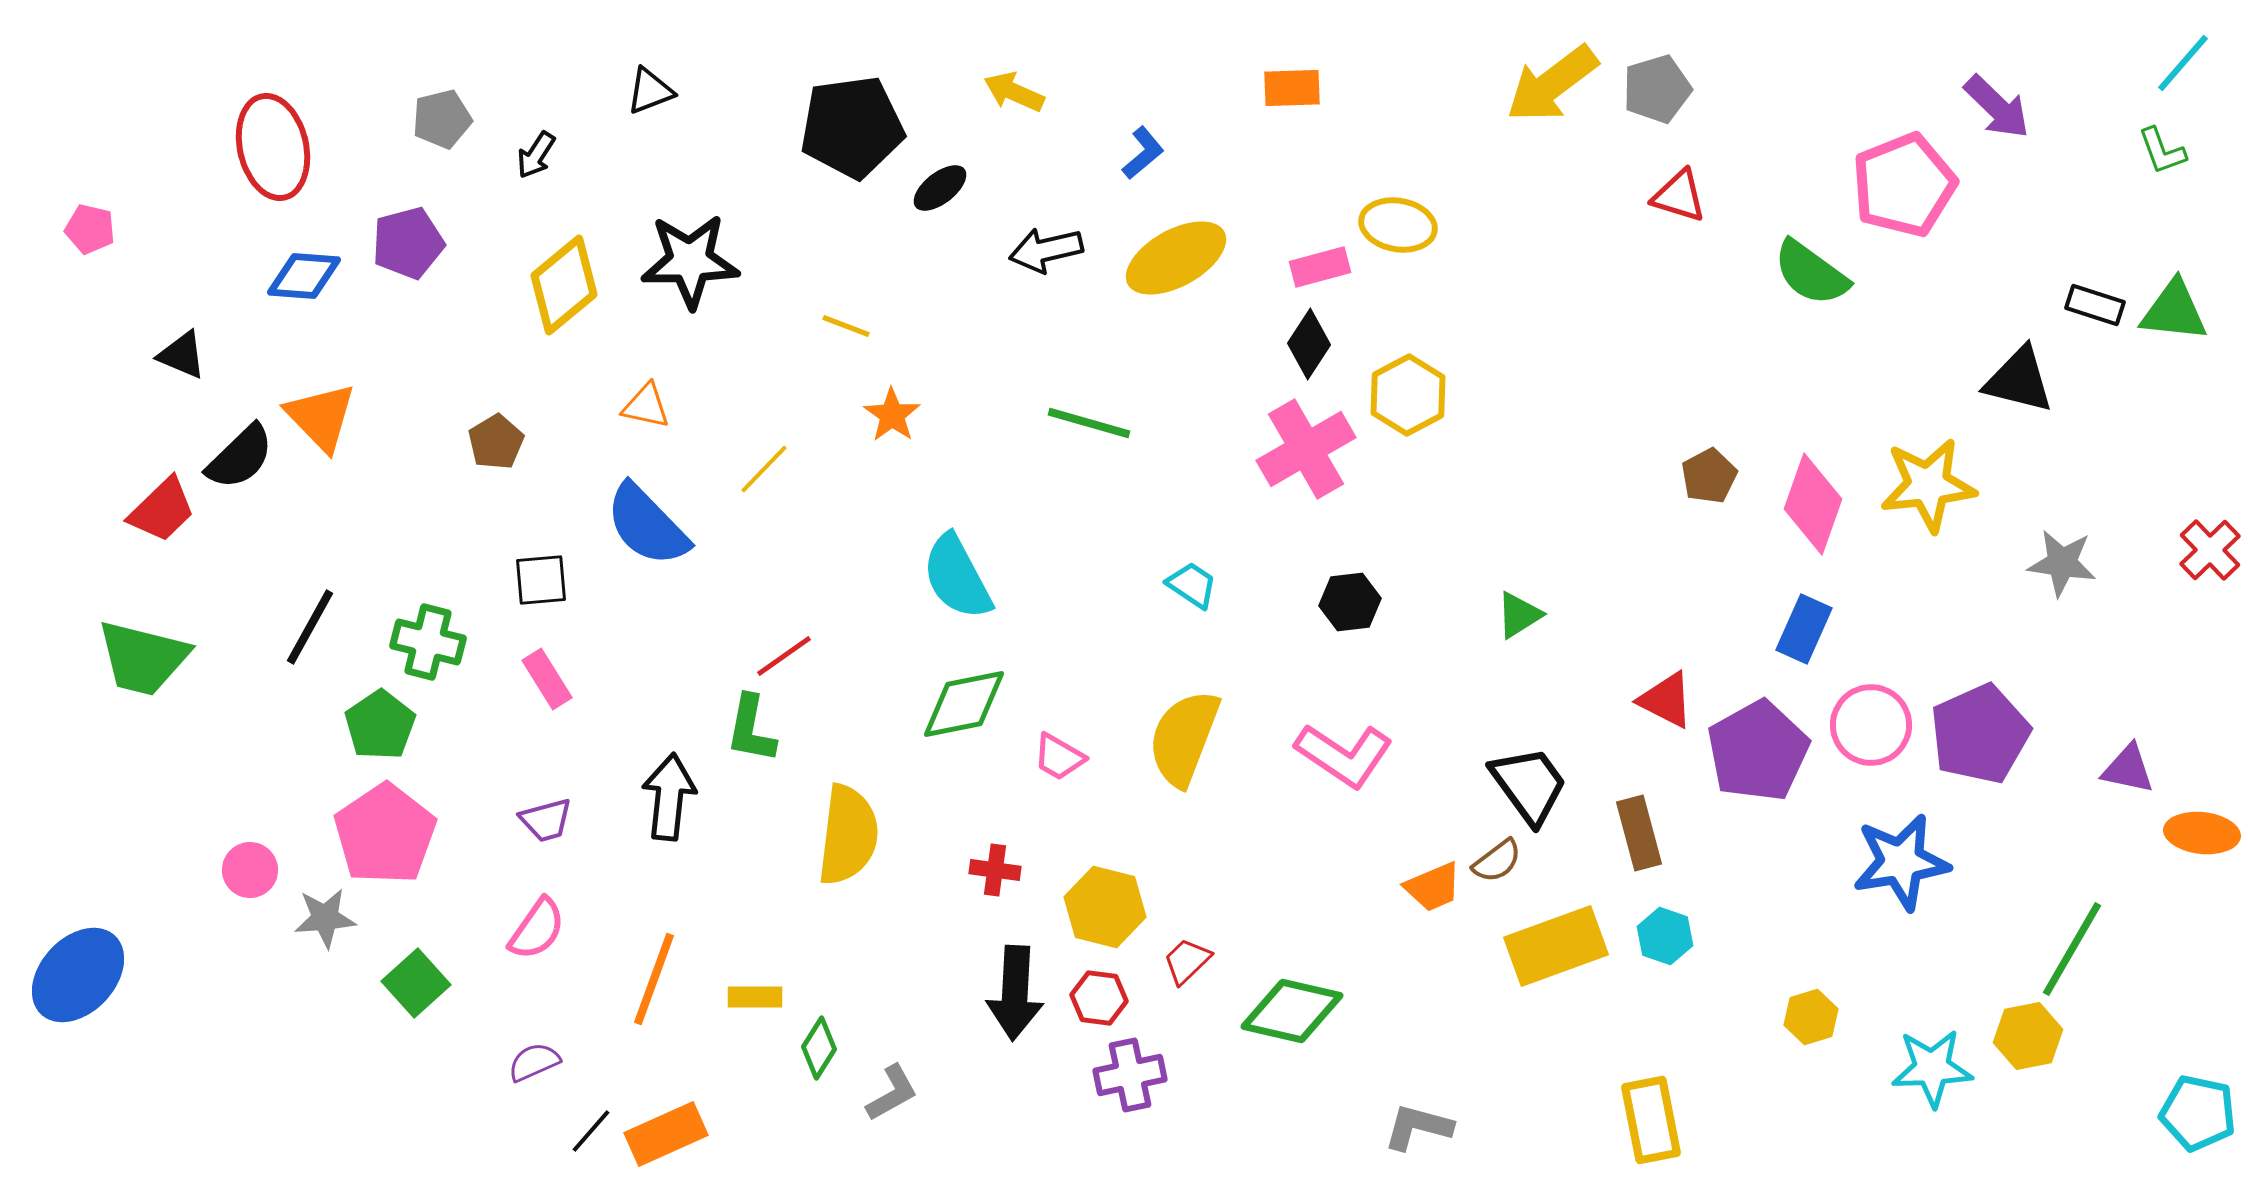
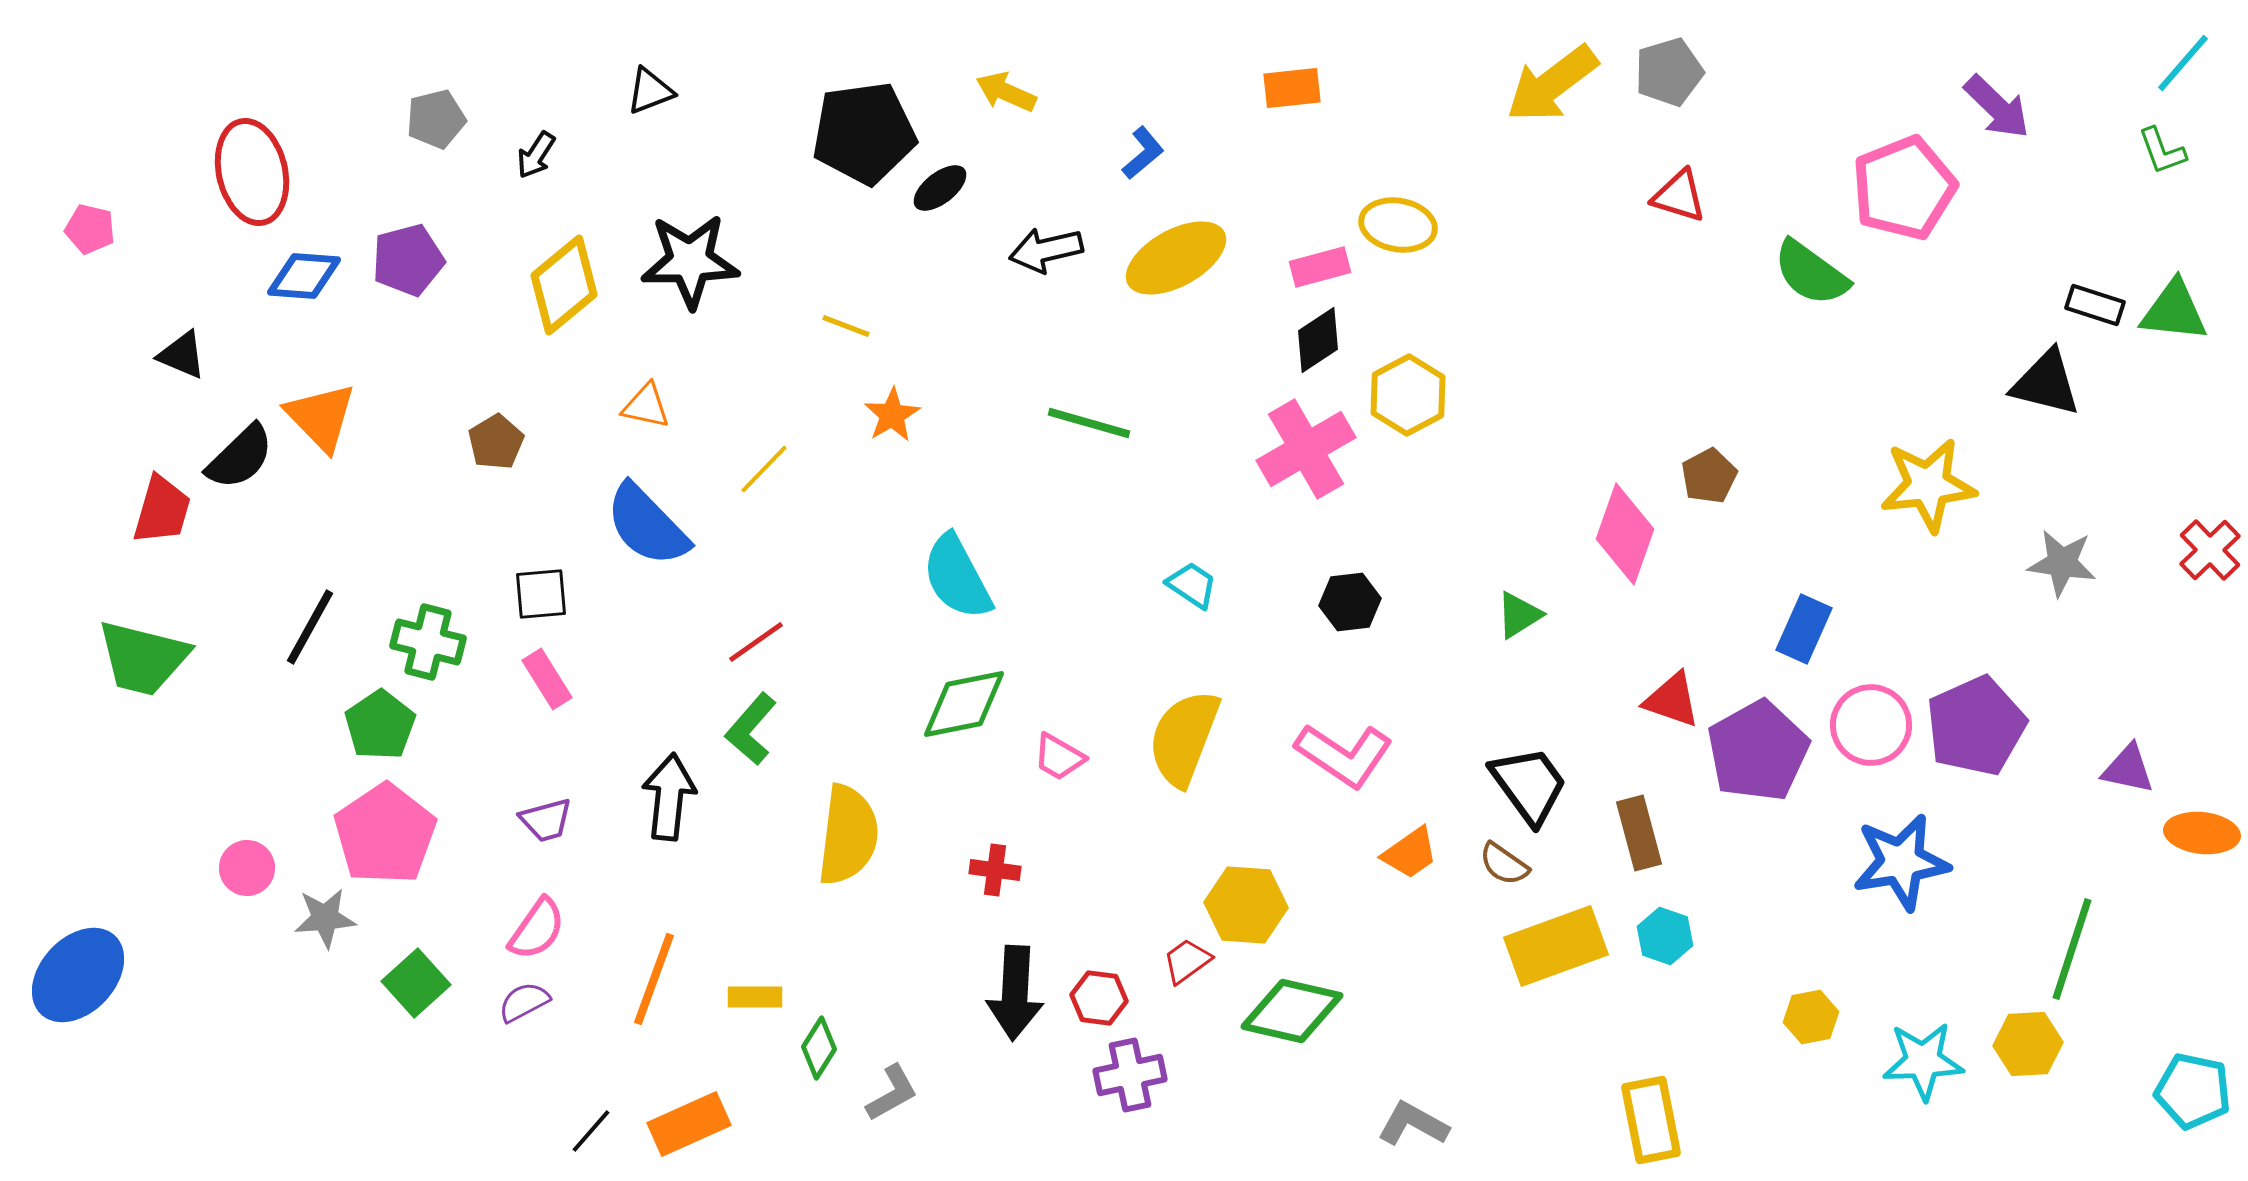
orange rectangle at (1292, 88): rotated 4 degrees counterclockwise
gray pentagon at (1657, 89): moved 12 px right, 17 px up
yellow arrow at (1014, 92): moved 8 px left
gray pentagon at (442, 119): moved 6 px left
black pentagon at (852, 127): moved 12 px right, 6 px down
red ellipse at (273, 147): moved 21 px left, 25 px down
pink pentagon at (1904, 185): moved 3 px down
purple pentagon at (408, 243): moved 17 px down
black diamond at (1309, 344): moved 9 px right, 4 px up; rotated 24 degrees clockwise
black triangle at (2019, 380): moved 27 px right, 3 px down
orange star at (892, 415): rotated 6 degrees clockwise
pink diamond at (1813, 504): moved 188 px left, 30 px down
red trapezoid at (162, 510): rotated 30 degrees counterclockwise
black square at (541, 580): moved 14 px down
red line at (784, 656): moved 28 px left, 14 px up
red triangle at (1666, 700): moved 6 px right; rotated 8 degrees counterclockwise
green L-shape at (751, 729): rotated 30 degrees clockwise
purple pentagon at (1980, 734): moved 4 px left, 8 px up
brown semicircle at (1497, 861): moved 7 px right, 3 px down; rotated 72 degrees clockwise
pink circle at (250, 870): moved 3 px left, 2 px up
orange trapezoid at (1433, 887): moved 23 px left, 34 px up; rotated 12 degrees counterclockwise
yellow hexagon at (1105, 907): moved 141 px right, 2 px up; rotated 10 degrees counterclockwise
green line at (2072, 949): rotated 12 degrees counterclockwise
red trapezoid at (1187, 961): rotated 8 degrees clockwise
yellow hexagon at (1811, 1017): rotated 6 degrees clockwise
yellow hexagon at (2028, 1036): moved 8 px down; rotated 8 degrees clockwise
purple semicircle at (534, 1062): moved 10 px left, 60 px up; rotated 4 degrees counterclockwise
cyan star at (1932, 1068): moved 9 px left, 7 px up
cyan pentagon at (2198, 1113): moved 5 px left, 22 px up
gray L-shape at (1418, 1127): moved 5 px left, 3 px up; rotated 14 degrees clockwise
orange rectangle at (666, 1134): moved 23 px right, 10 px up
